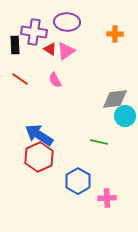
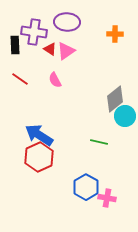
gray diamond: rotated 32 degrees counterclockwise
blue hexagon: moved 8 px right, 6 px down
pink cross: rotated 12 degrees clockwise
